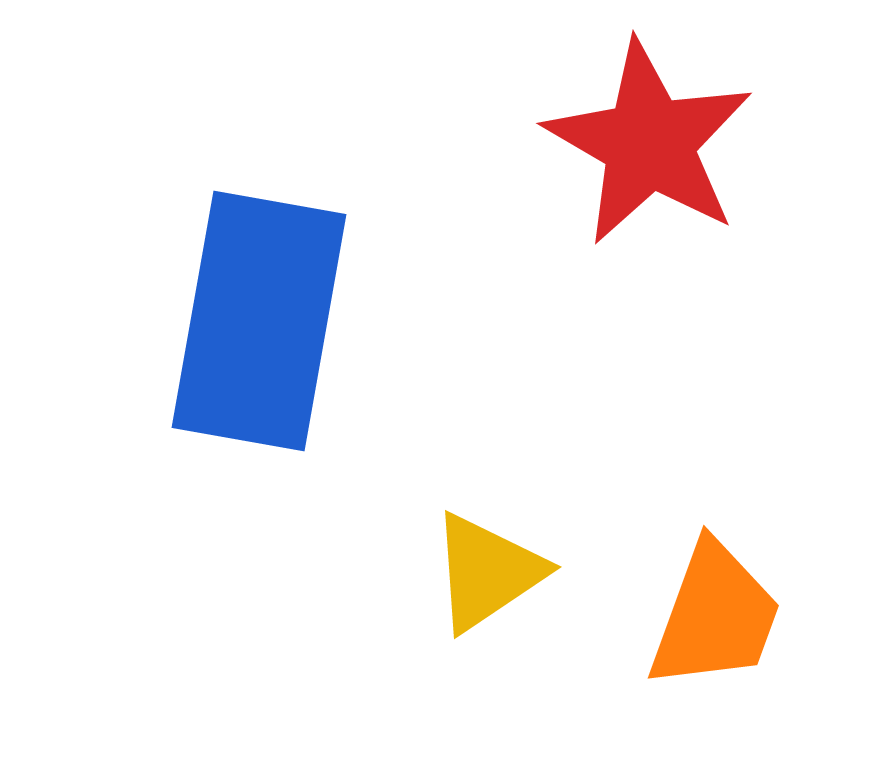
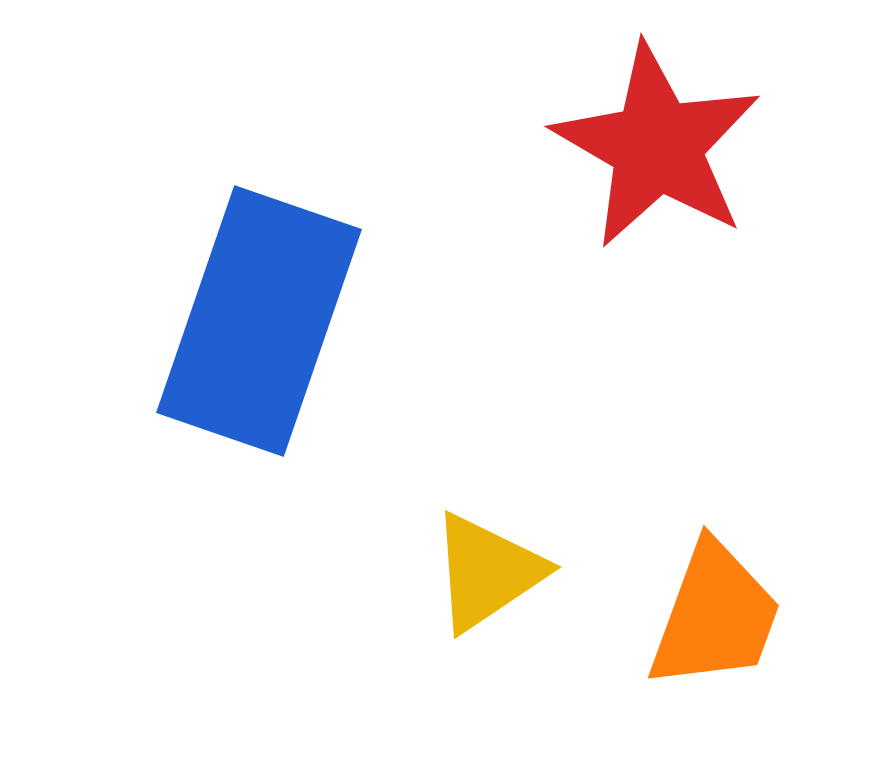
red star: moved 8 px right, 3 px down
blue rectangle: rotated 9 degrees clockwise
